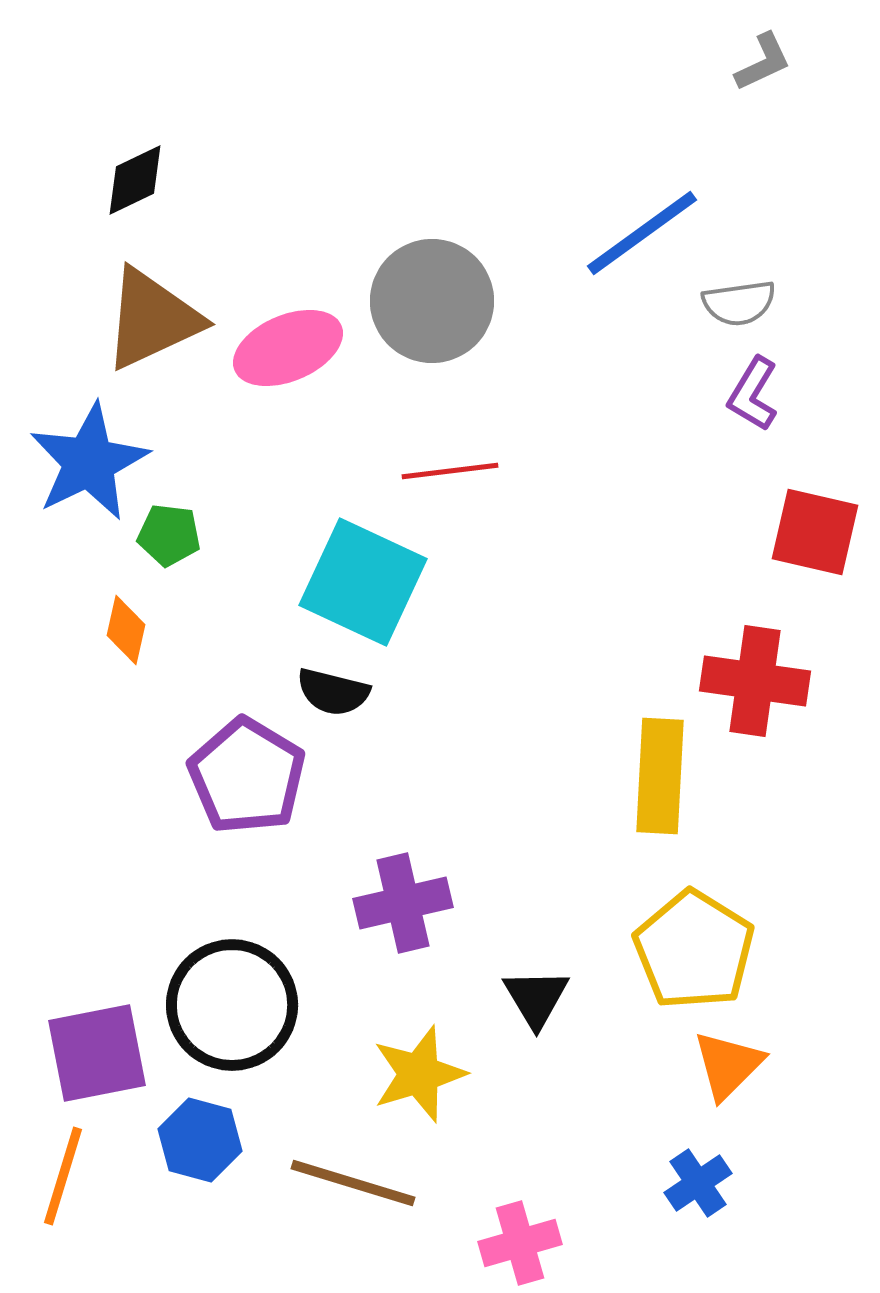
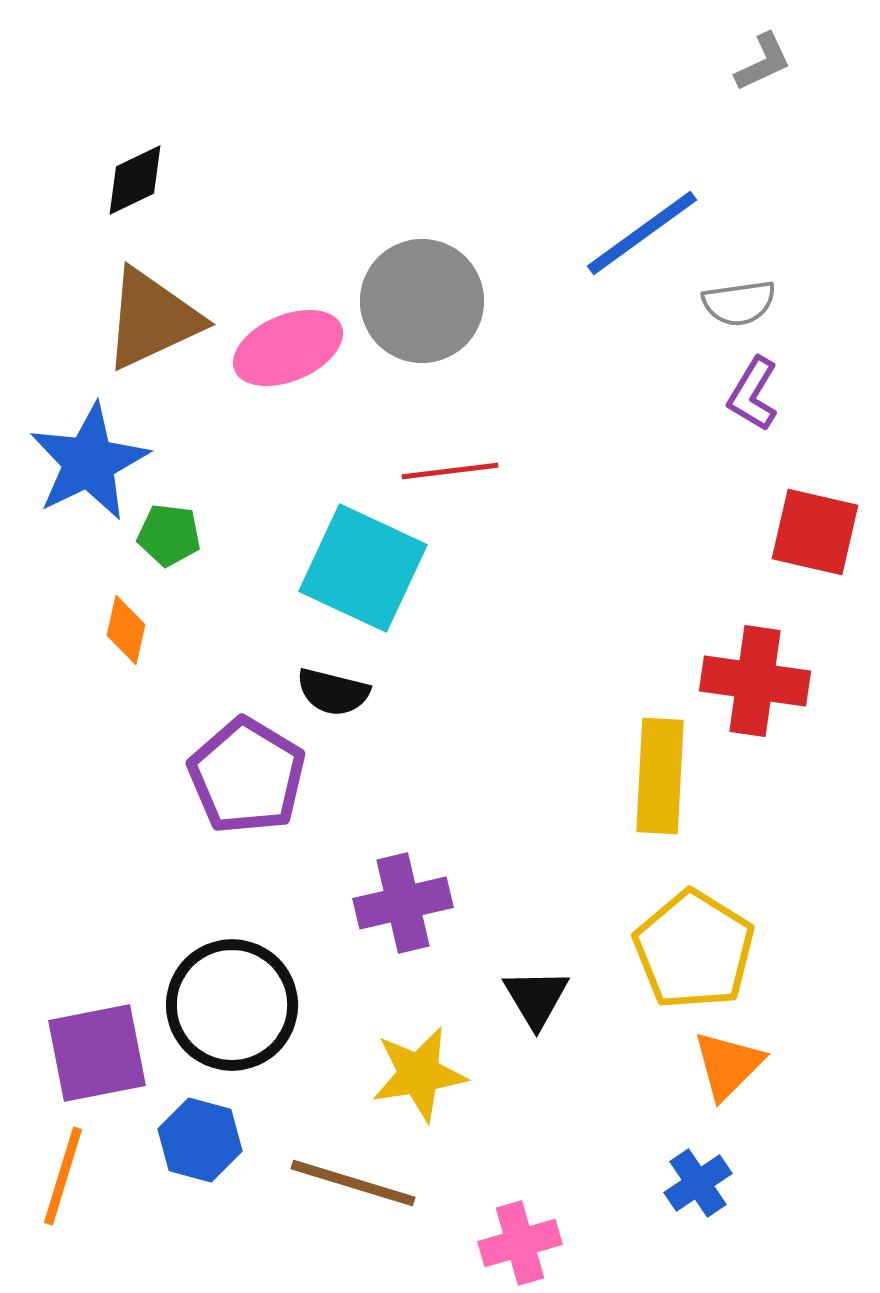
gray circle: moved 10 px left
cyan square: moved 14 px up
yellow star: rotated 8 degrees clockwise
